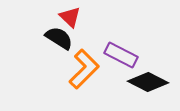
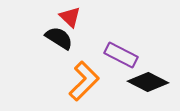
orange L-shape: moved 12 px down
